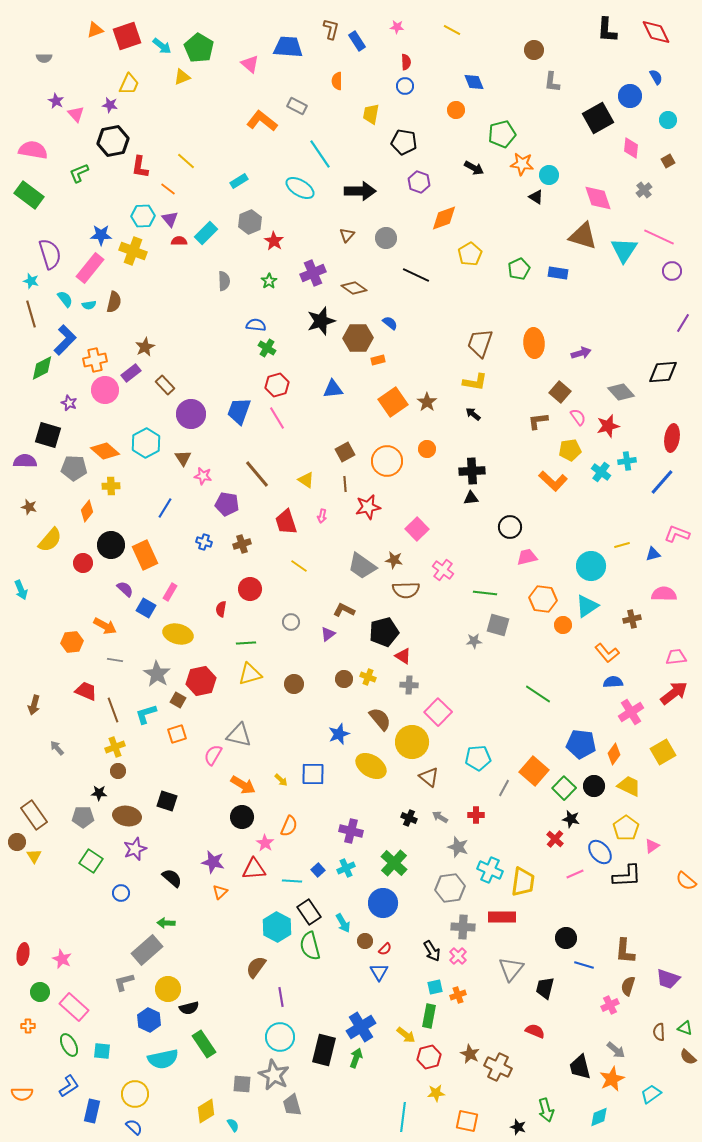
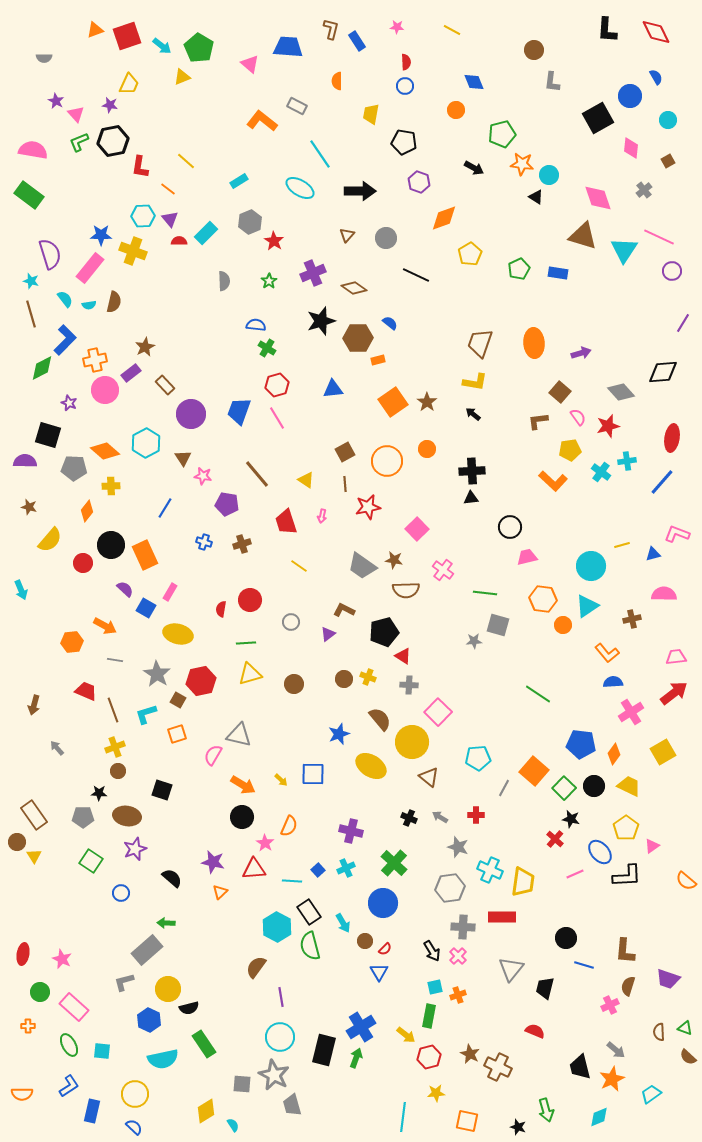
green L-shape at (79, 173): moved 31 px up
red circle at (250, 589): moved 11 px down
black square at (167, 801): moved 5 px left, 11 px up
